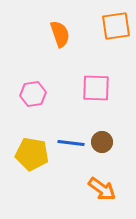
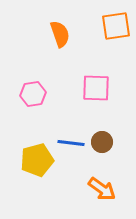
yellow pentagon: moved 5 px right, 6 px down; rotated 24 degrees counterclockwise
